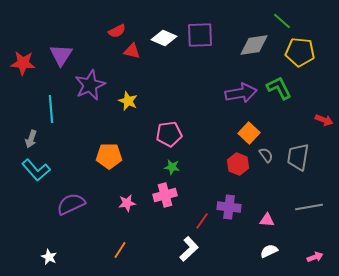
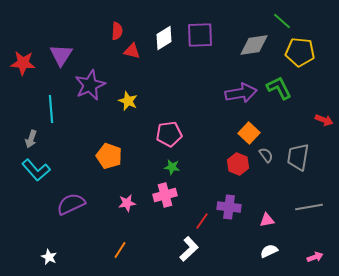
red semicircle: rotated 60 degrees counterclockwise
white diamond: rotated 55 degrees counterclockwise
orange pentagon: rotated 20 degrees clockwise
pink triangle: rotated 14 degrees counterclockwise
